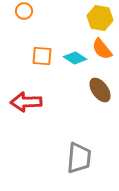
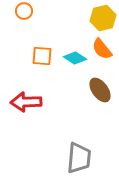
yellow hexagon: moved 3 px right; rotated 25 degrees counterclockwise
